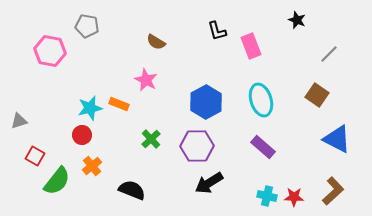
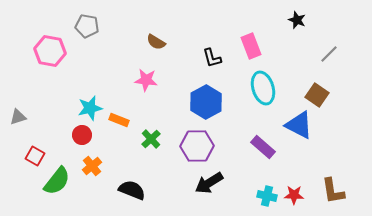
black L-shape: moved 5 px left, 27 px down
pink star: rotated 20 degrees counterclockwise
cyan ellipse: moved 2 px right, 12 px up
orange rectangle: moved 16 px down
gray triangle: moved 1 px left, 4 px up
blue triangle: moved 38 px left, 14 px up
brown L-shape: rotated 124 degrees clockwise
red star: moved 2 px up
